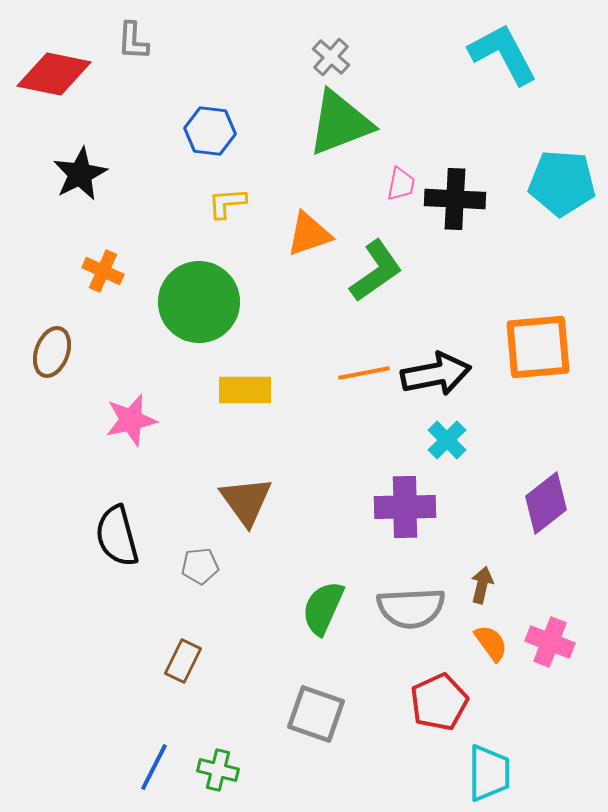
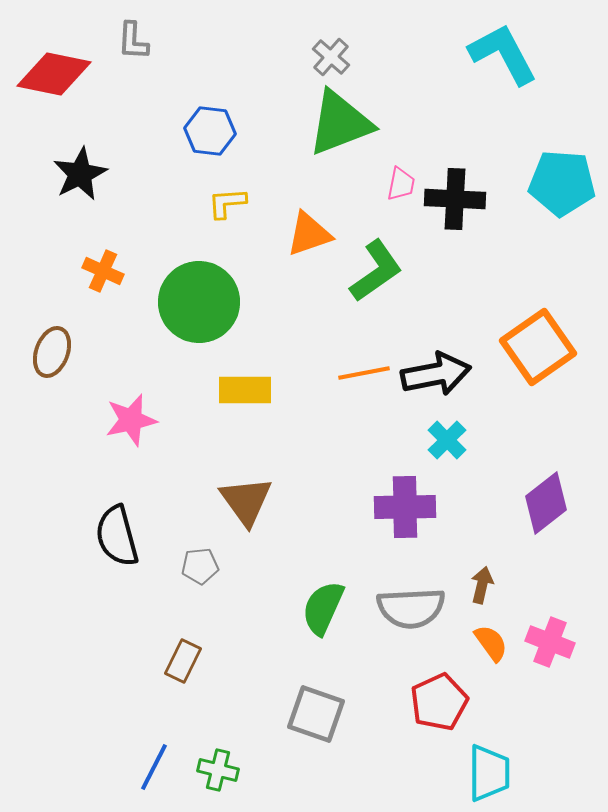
orange square: rotated 30 degrees counterclockwise
